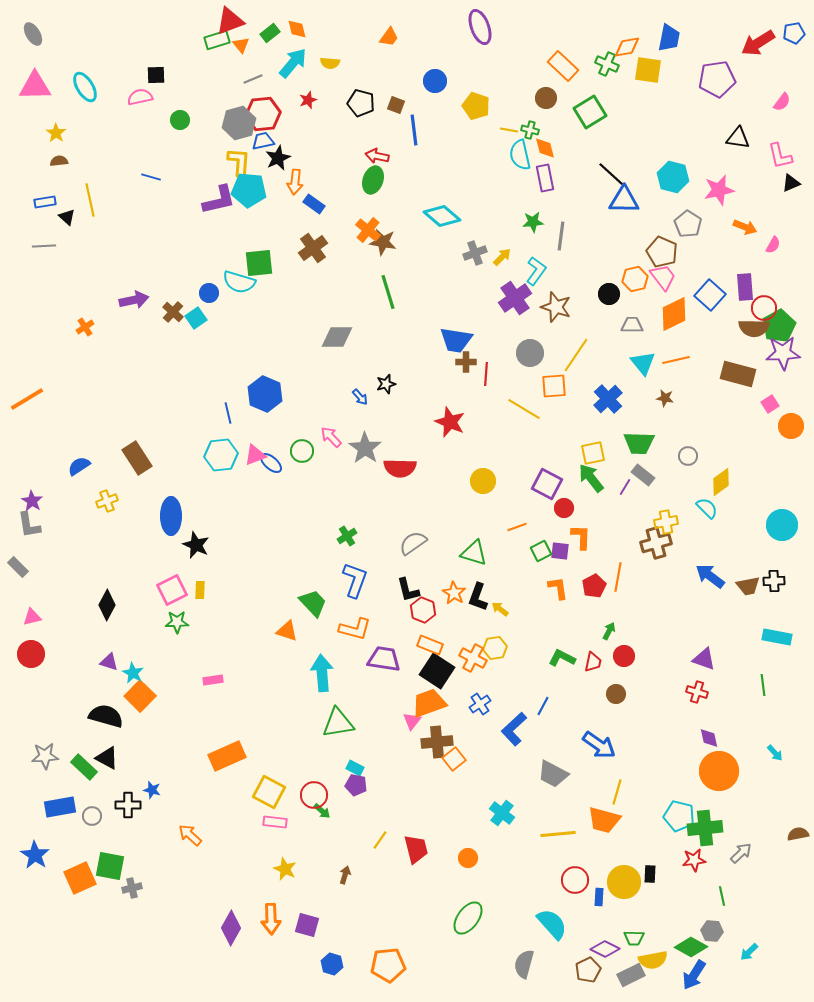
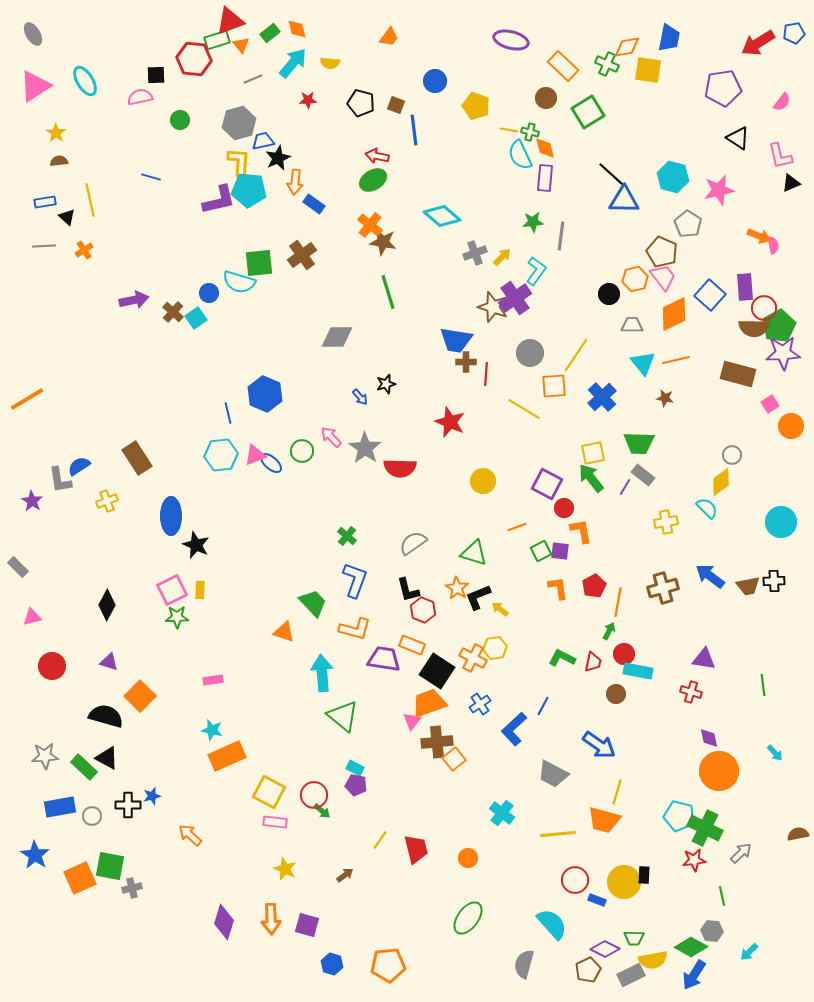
purple ellipse at (480, 27): moved 31 px right, 13 px down; rotated 56 degrees counterclockwise
purple pentagon at (717, 79): moved 6 px right, 9 px down
pink triangle at (35, 86): rotated 32 degrees counterclockwise
cyan ellipse at (85, 87): moved 6 px up
red star at (308, 100): rotated 18 degrees clockwise
green square at (590, 112): moved 2 px left
red hexagon at (263, 114): moved 69 px left, 55 px up; rotated 12 degrees clockwise
green cross at (530, 130): moved 2 px down
black triangle at (738, 138): rotated 25 degrees clockwise
cyan semicircle at (520, 155): rotated 12 degrees counterclockwise
purple rectangle at (545, 178): rotated 16 degrees clockwise
green ellipse at (373, 180): rotated 40 degrees clockwise
orange arrow at (745, 227): moved 14 px right, 9 px down
orange cross at (368, 230): moved 2 px right, 5 px up
pink semicircle at (773, 245): rotated 42 degrees counterclockwise
brown cross at (313, 248): moved 11 px left, 7 px down
brown star at (556, 307): moved 63 px left
orange cross at (85, 327): moved 1 px left, 77 px up
blue cross at (608, 399): moved 6 px left, 2 px up
gray circle at (688, 456): moved 44 px right, 1 px up
gray L-shape at (29, 525): moved 31 px right, 45 px up
cyan circle at (782, 525): moved 1 px left, 3 px up
green cross at (347, 536): rotated 18 degrees counterclockwise
orange L-shape at (581, 537): moved 6 px up; rotated 12 degrees counterclockwise
brown cross at (656, 543): moved 7 px right, 45 px down
orange line at (618, 577): moved 25 px down
orange star at (454, 593): moved 3 px right, 5 px up
black L-shape at (478, 597): rotated 48 degrees clockwise
green star at (177, 622): moved 5 px up
orange triangle at (287, 631): moved 3 px left, 1 px down
cyan rectangle at (777, 637): moved 139 px left, 34 px down
orange rectangle at (430, 645): moved 18 px left
red circle at (31, 654): moved 21 px right, 12 px down
red circle at (624, 656): moved 2 px up
purple triangle at (704, 659): rotated 10 degrees counterclockwise
cyan star at (133, 673): moved 79 px right, 57 px down; rotated 15 degrees counterclockwise
red cross at (697, 692): moved 6 px left
green triangle at (338, 723): moved 5 px right, 7 px up; rotated 48 degrees clockwise
blue star at (152, 790): moved 6 px down; rotated 30 degrees counterclockwise
green cross at (705, 828): rotated 32 degrees clockwise
black rectangle at (650, 874): moved 6 px left, 1 px down
brown arrow at (345, 875): rotated 36 degrees clockwise
blue rectangle at (599, 897): moved 2 px left, 3 px down; rotated 72 degrees counterclockwise
purple diamond at (231, 928): moved 7 px left, 6 px up; rotated 12 degrees counterclockwise
